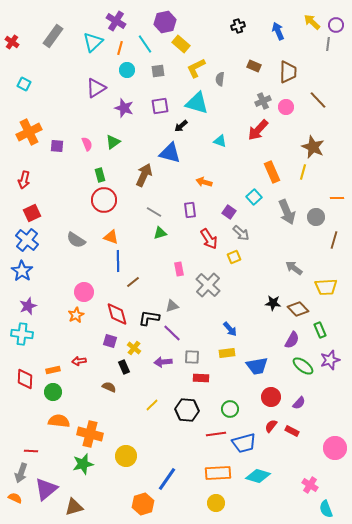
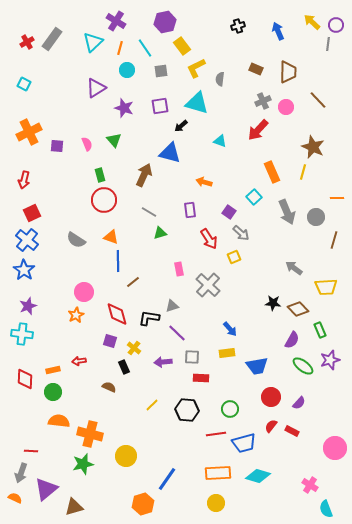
gray rectangle at (53, 36): moved 1 px left, 3 px down
red cross at (12, 42): moved 15 px right; rotated 24 degrees clockwise
cyan line at (145, 44): moved 4 px down
yellow rectangle at (181, 44): moved 1 px right, 2 px down; rotated 12 degrees clockwise
brown rectangle at (254, 66): moved 2 px right, 3 px down
gray square at (158, 71): moved 3 px right
green triangle at (113, 142): moved 1 px right, 2 px up; rotated 35 degrees counterclockwise
gray line at (154, 212): moved 5 px left
blue star at (22, 271): moved 2 px right, 1 px up
purple line at (172, 333): moved 5 px right
